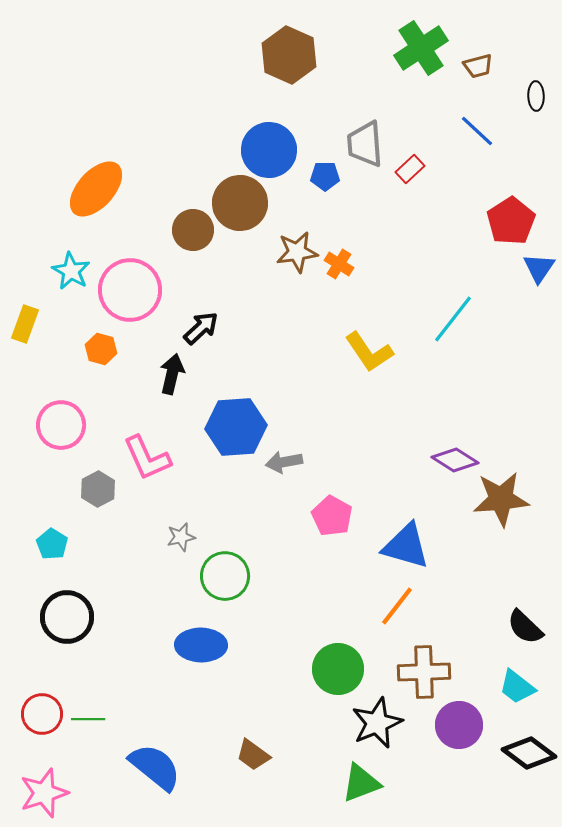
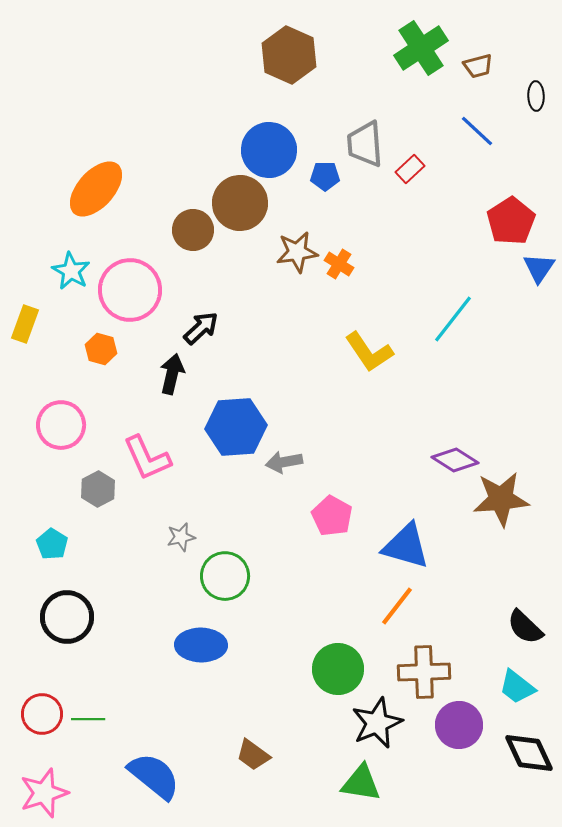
black diamond at (529, 753): rotated 28 degrees clockwise
blue semicircle at (155, 767): moved 1 px left, 9 px down
green triangle at (361, 783): rotated 30 degrees clockwise
